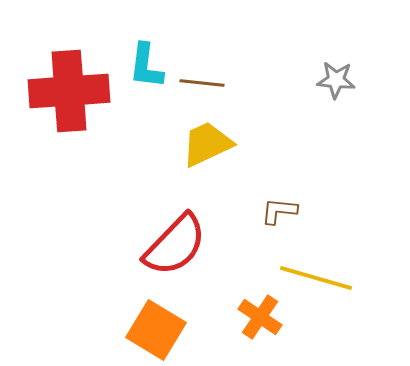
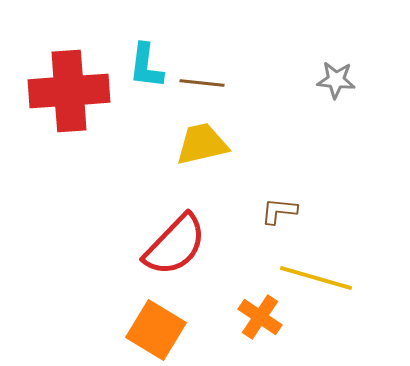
yellow trapezoid: moved 5 px left; rotated 12 degrees clockwise
